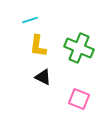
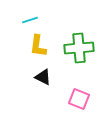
green cross: rotated 28 degrees counterclockwise
